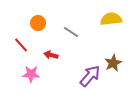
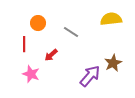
red line: moved 3 px right, 1 px up; rotated 42 degrees clockwise
red arrow: rotated 56 degrees counterclockwise
pink star: rotated 18 degrees clockwise
